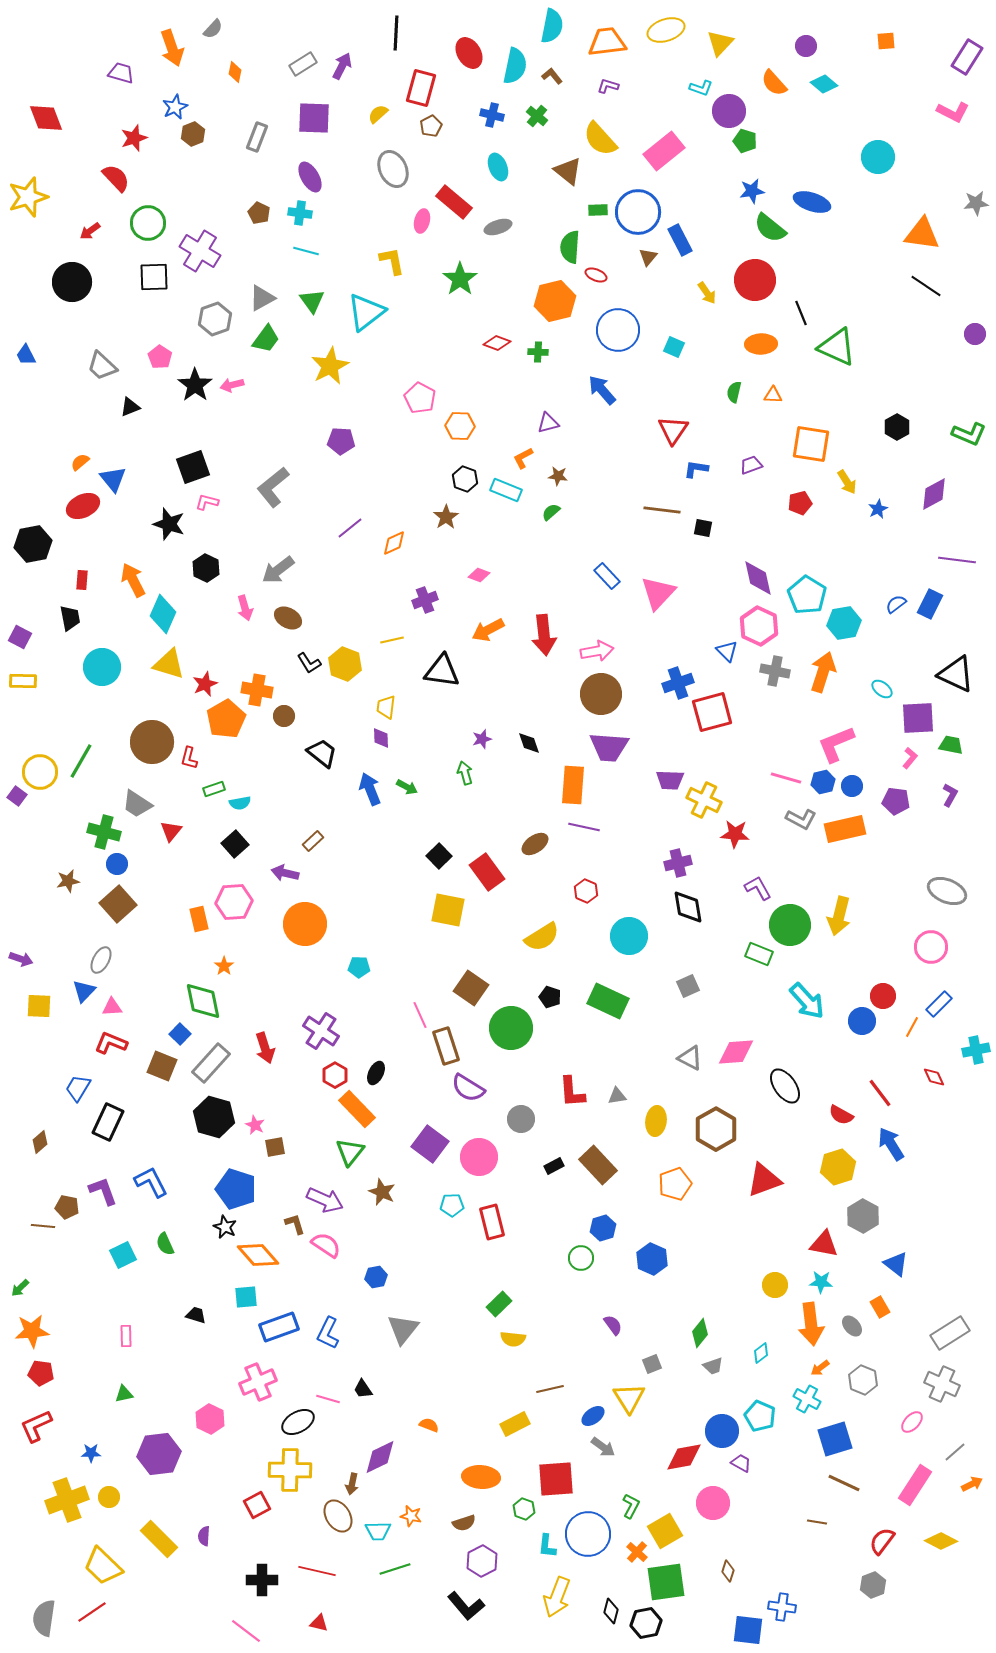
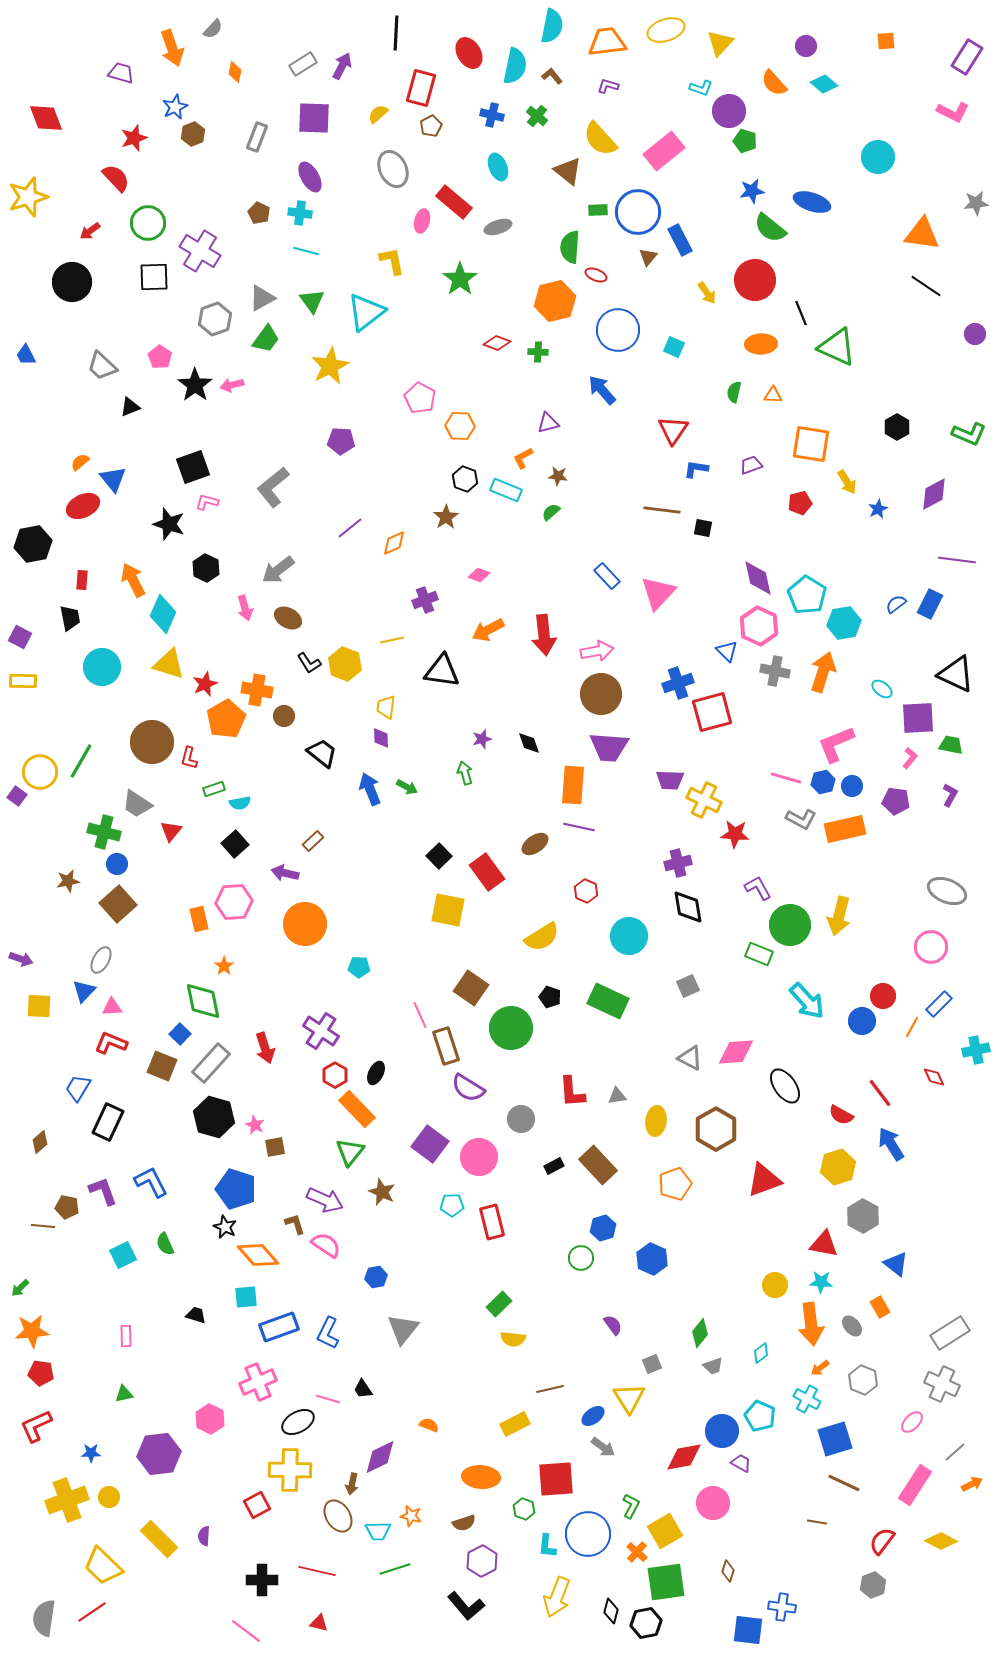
purple line at (584, 827): moved 5 px left
